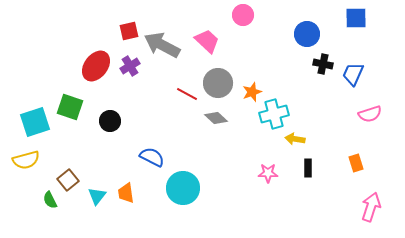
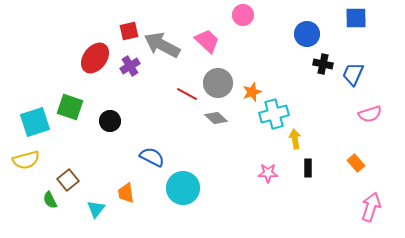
red ellipse: moved 1 px left, 8 px up
yellow arrow: rotated 72 degrees clockwise
orange rectangle: rotated 24 degrees counterclockwise
cyan triangle: moved 1 px left, 13 px down
